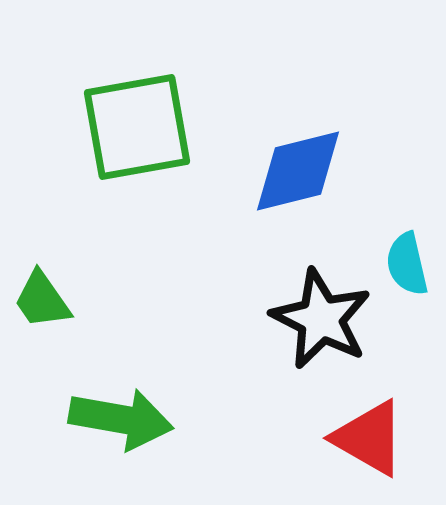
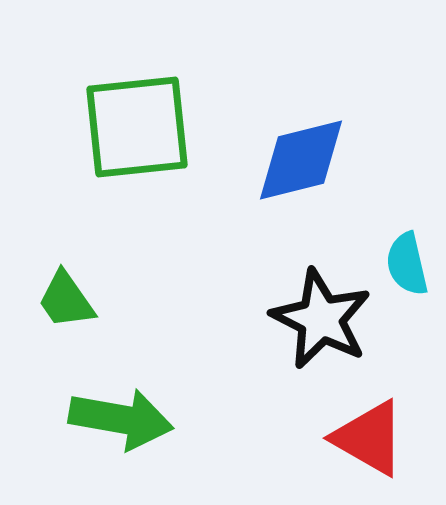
green square: rotated 4 degrees clockwise
blue diamond: moved 3 px right, 11 px up
green trapezoid: moved 24 px right
